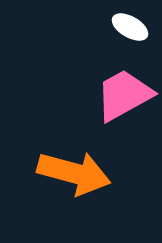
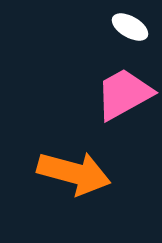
pink trapezoid: moved 1 px up
